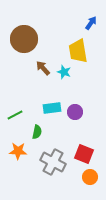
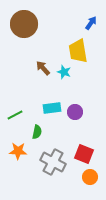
brown circle: moved 15 px up
